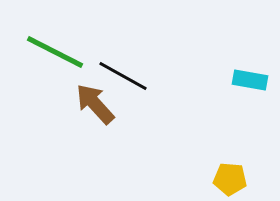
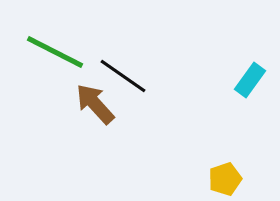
black line: rotated 6 degrees clockwise
cyan rectangle: rotated 64 degrees counterclockwise
yellow pentagon: moved 5 px left; rotated 24 degrees counterclockwise
